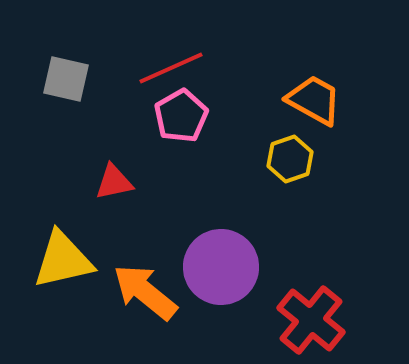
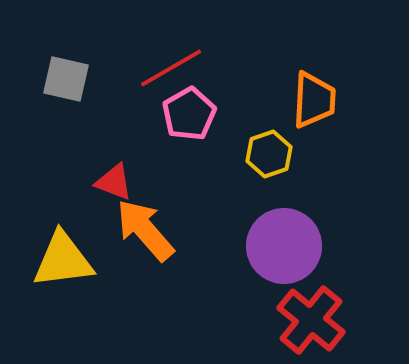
red line: rotated 6 degrees counterclockwise
orange trapezoid: rotated 64 degrees clockwise
pink pentagon: moved 8 px right, 2 px up
yellow hexagon: moved 21 px left, 5 px up
red triangle: rotated 33 degrees clockwise
yellow triangle: rotated 6 degrees clockwise
purple circle: moved 63 px right, 21 px up
orange arrow: moved 62 px up; rotated 10 degrees clockwise
